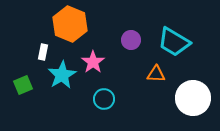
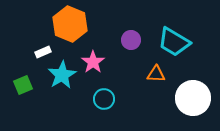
white rectangle: rotated 56 degrees clockwise
